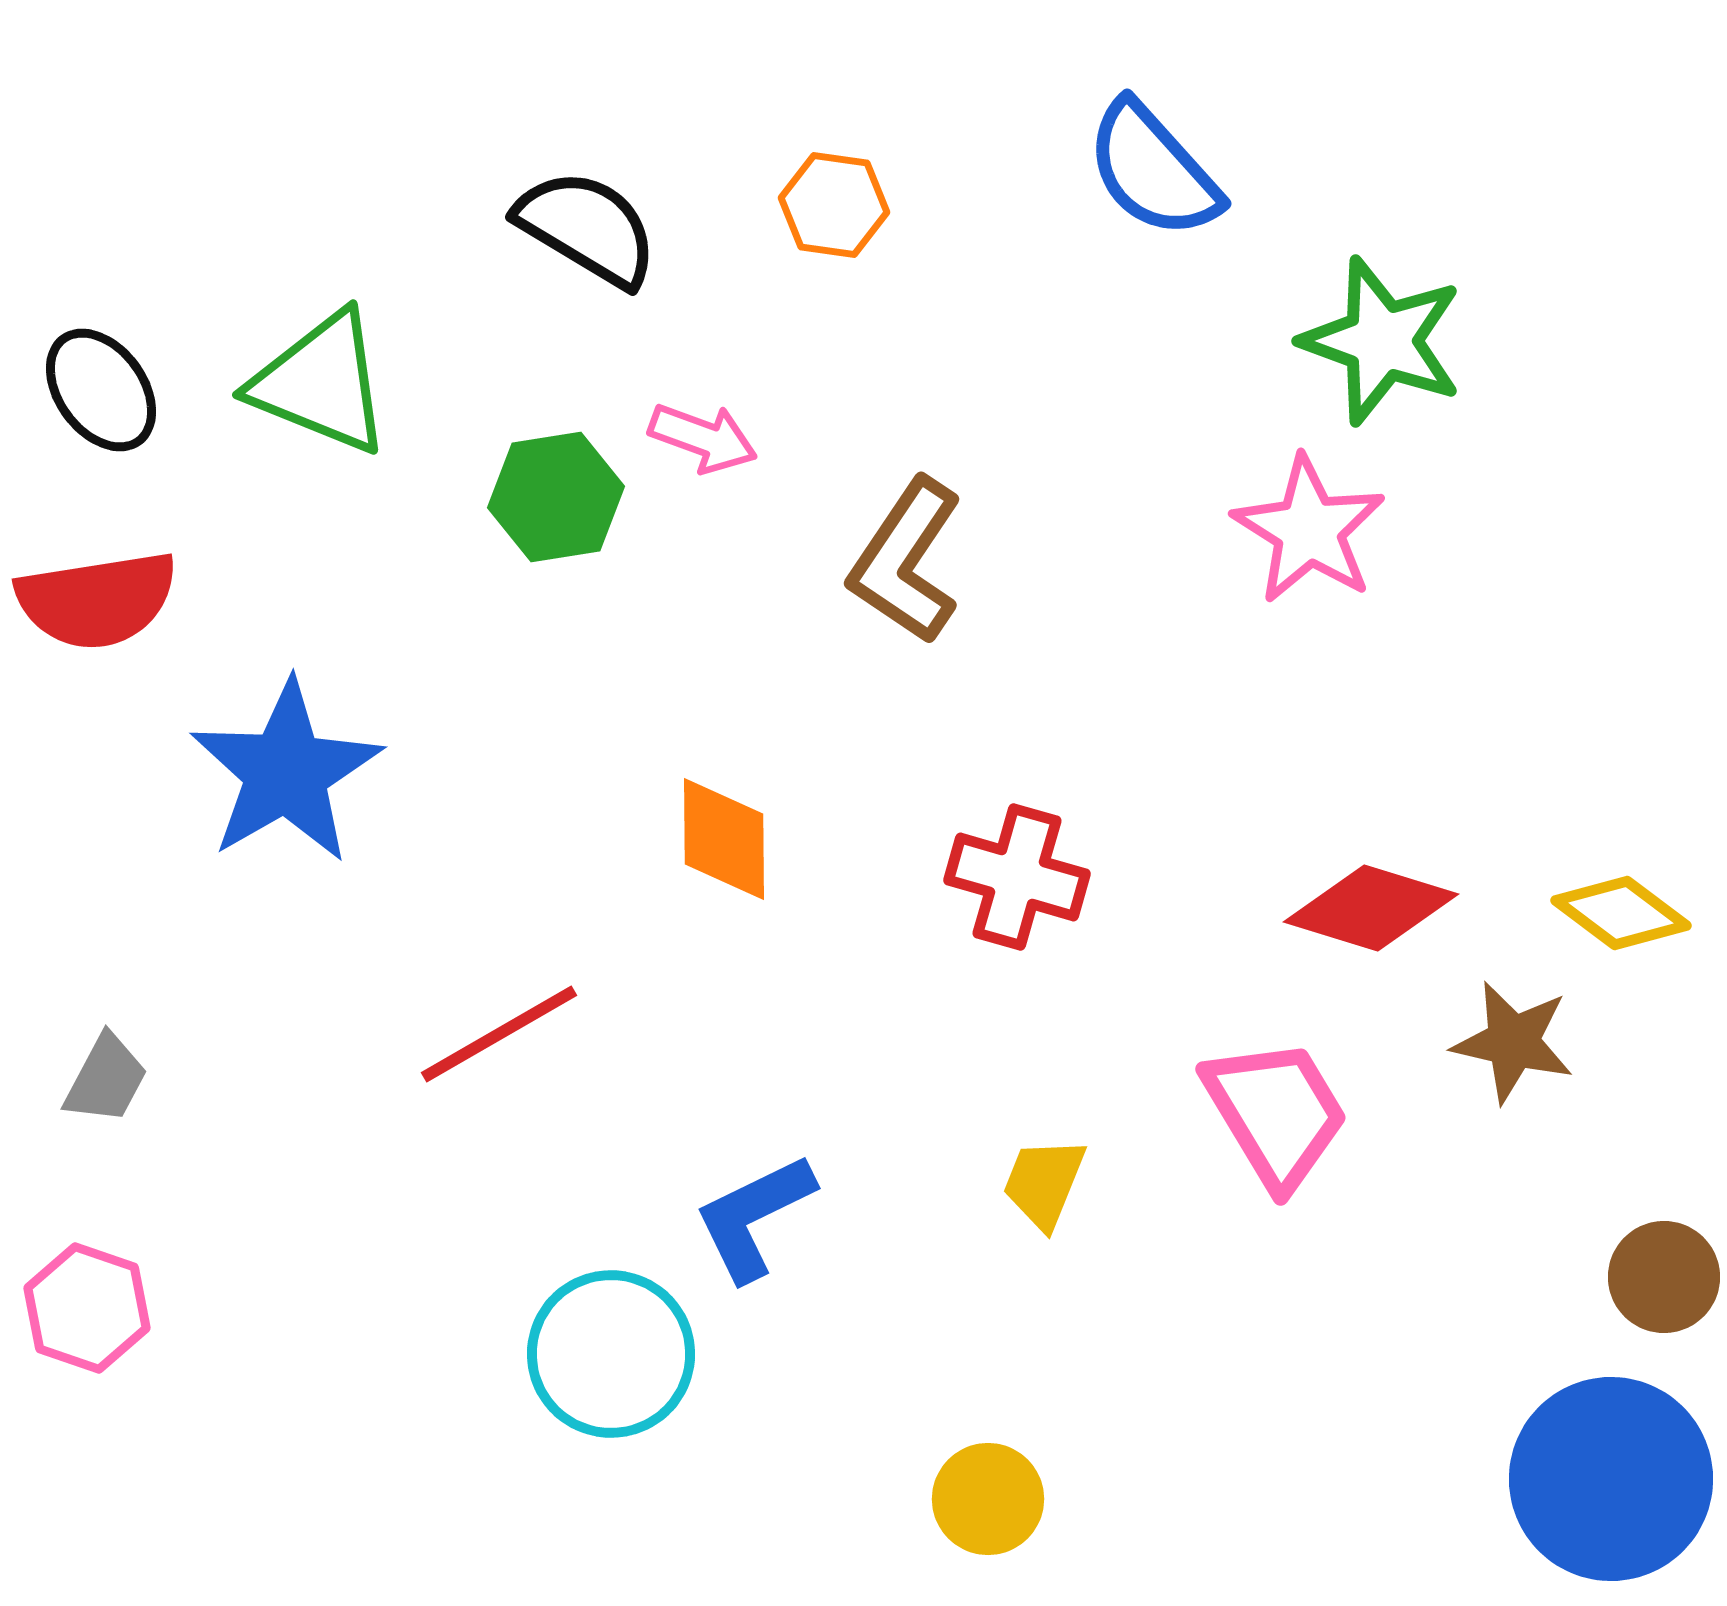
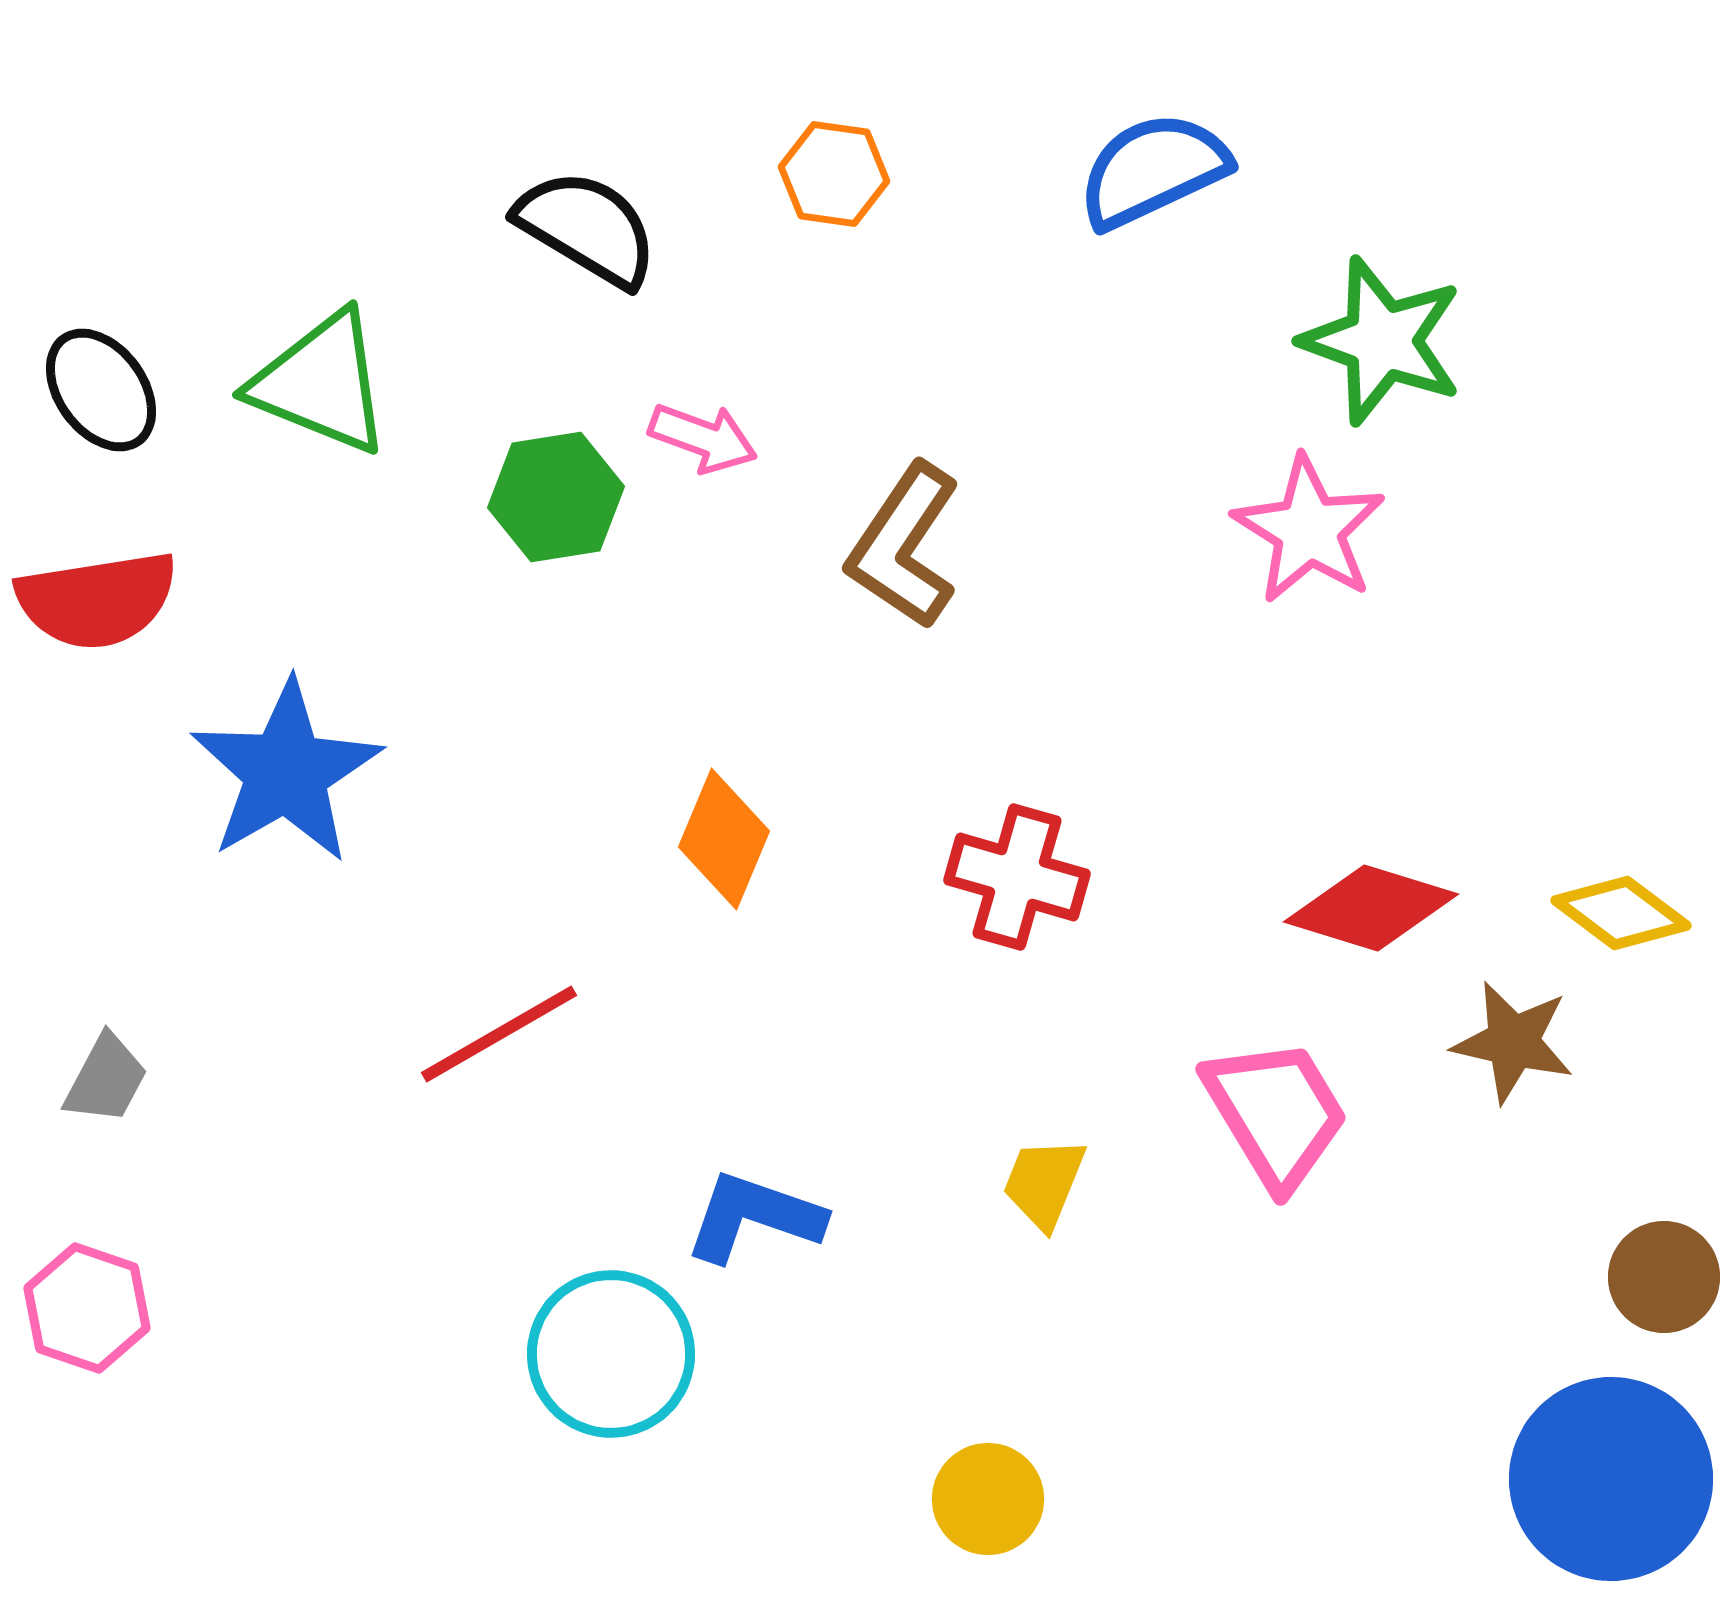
blue semicircle: rotated 107 degrees clockwise
orange hexagon: moved 31 px up
brown L-shape: moved 2 px left, 15 px up
orange diamond: rotated 23 degrees clockwise
blue L-shape: rotated 45 degrees clockwise
